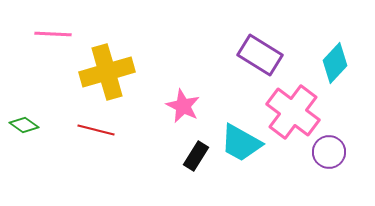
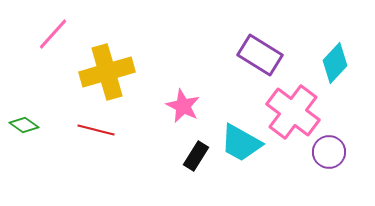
pink line: rotated 51 degrees counterclockwise
